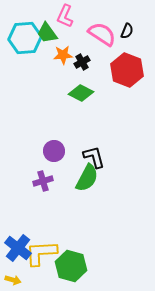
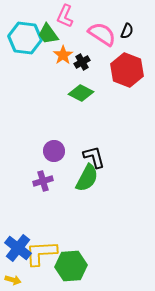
green trapezoid: moved 1 px right, 1 px down
cyan hexagon: rotated 12 degrees clockwise
orange star: rotated 30 degrees counterclockwise
green hexagon: rotated 20 degrees counterclockwise
